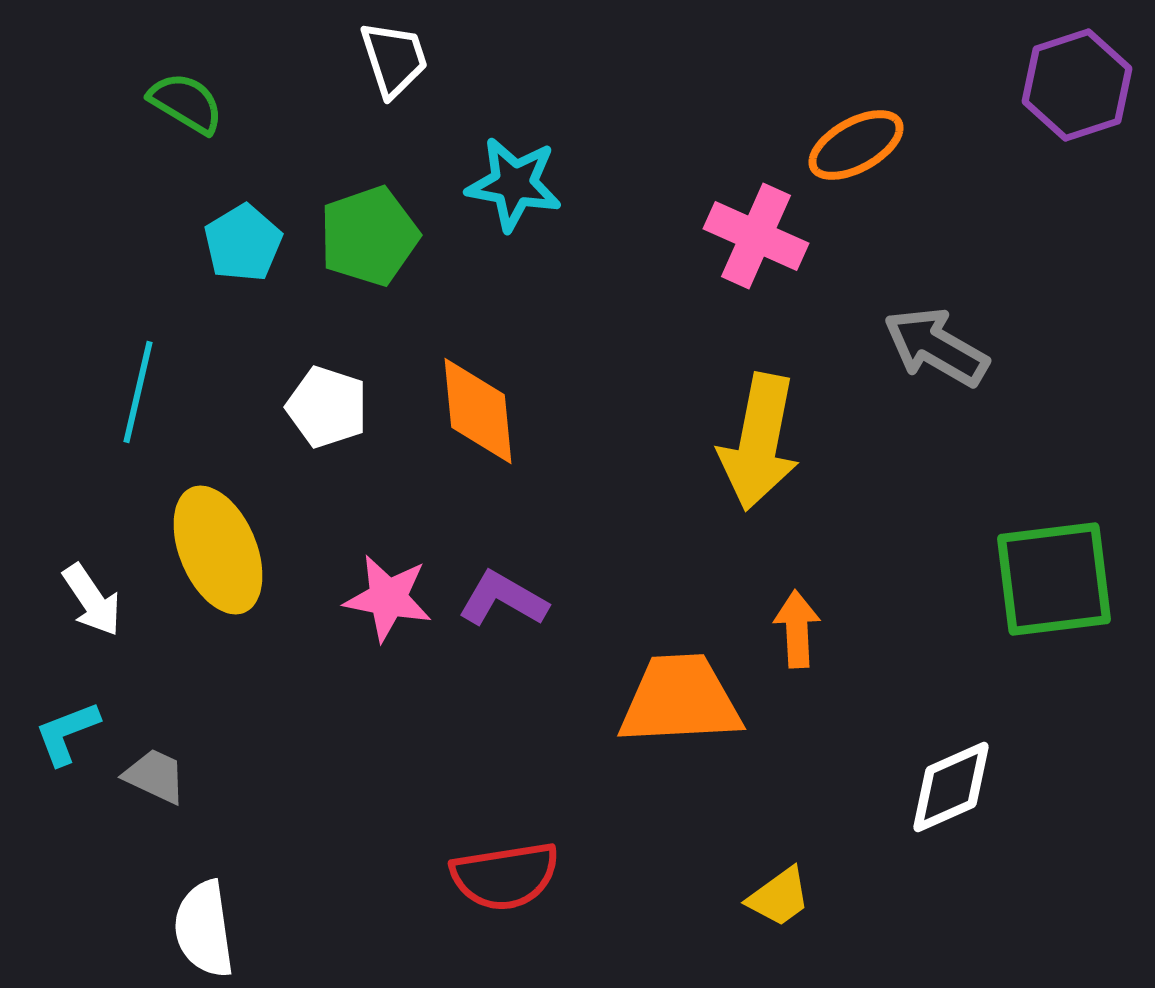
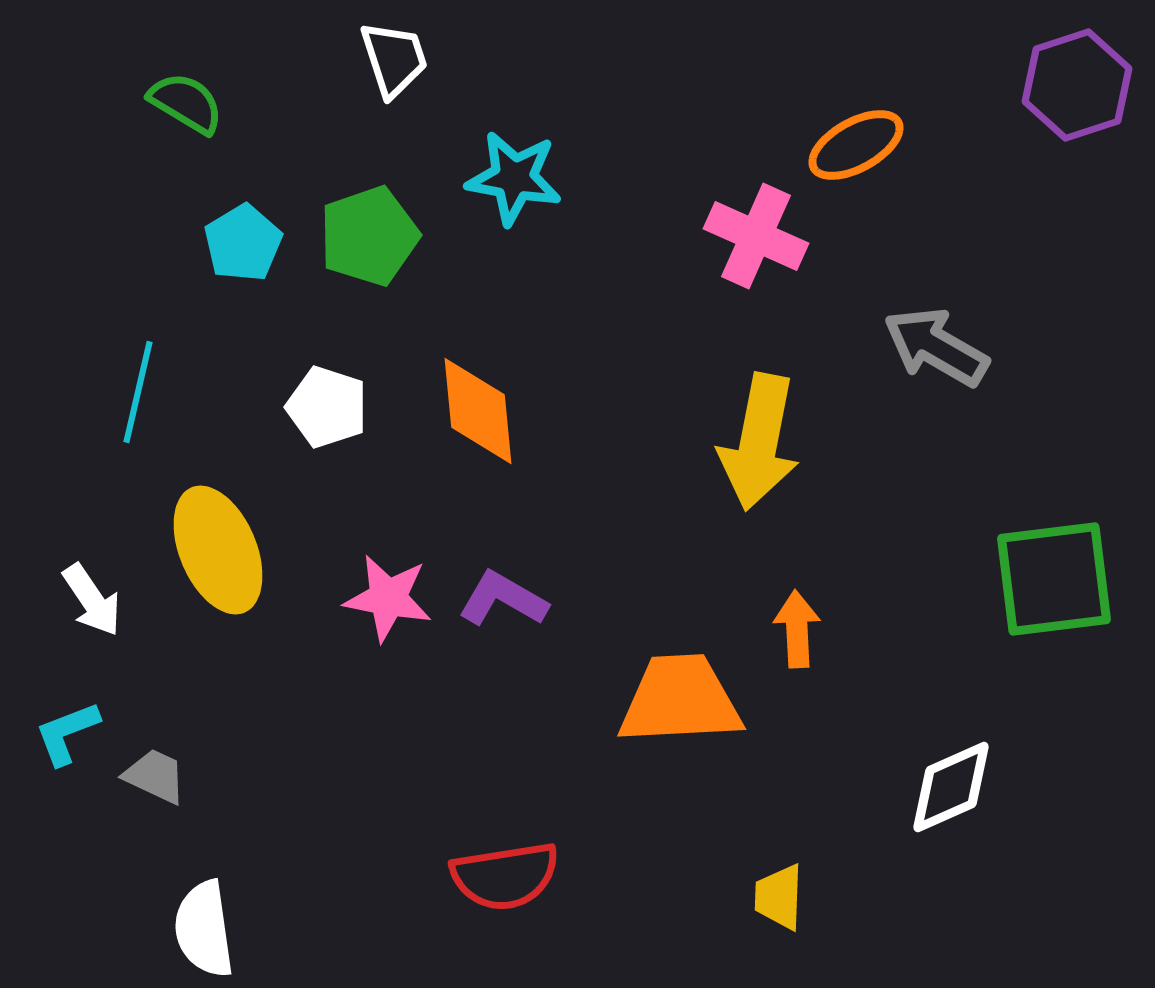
cyan star: moved 6 px up
yellow trapezoid: rotated 128 degrees clockwise
